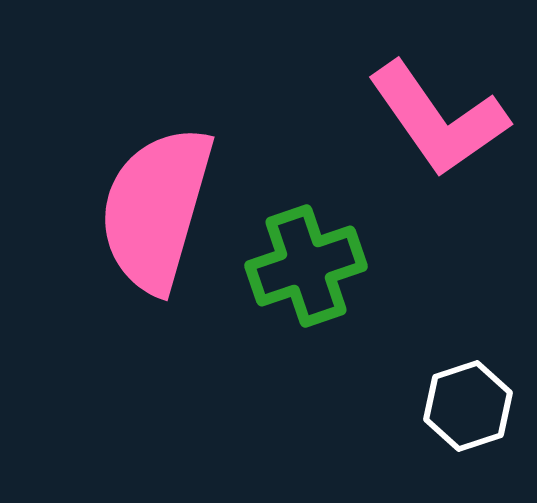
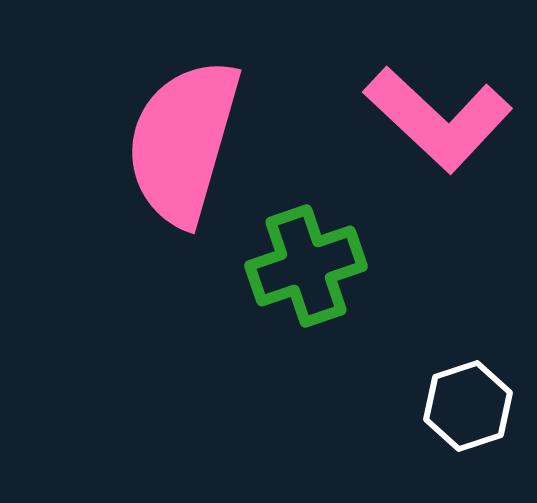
pink L-shape: rotated 12 degrees counterclockwise
pink semicircle: moved 27 px right, 67 px up
